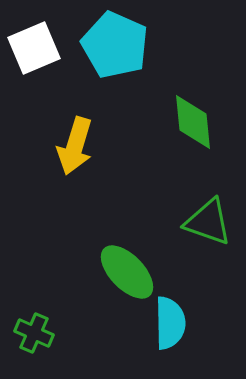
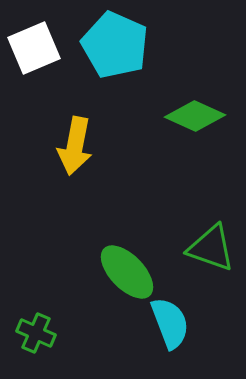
green diamond: moved 2 px right, 6 px up; rotated 60 degrees counterclockwise
yellow arrow: rotated 6 degrees counterclockwise
green triangle: moved 3 px right, 26 px down
cyan semicircle: rotated 20 degrees counterclockwise
green cross: moved 2 px right
